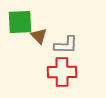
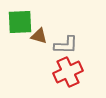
brown triangle: rotated 30 degrees counterclockwise
red cross: moved 6 px right; rotated 24 degrees counterclockwise
